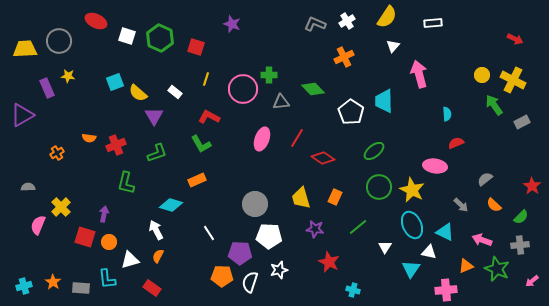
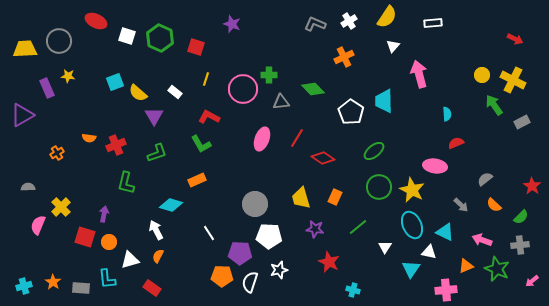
white cross at (347, 21): moved 2 px right
